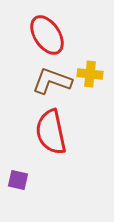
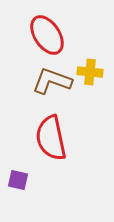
yellow cross: moved 2 px up
red semicircle: moved 6 px down
